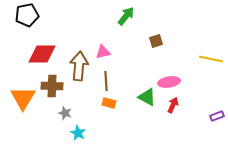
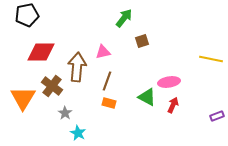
green arrow: moved 2 px left, 2 px down
brown square: moved 14 px left
red diamond: moved 1 px left, 2 px up
brown arrow: moved 2 px left, 1 px down
brown line: moved 1 px right; rotated 24 degrees clockwise
brown cross: rotated 35 degrees clockwise
gray star: rotated 16 degrees clockwise
